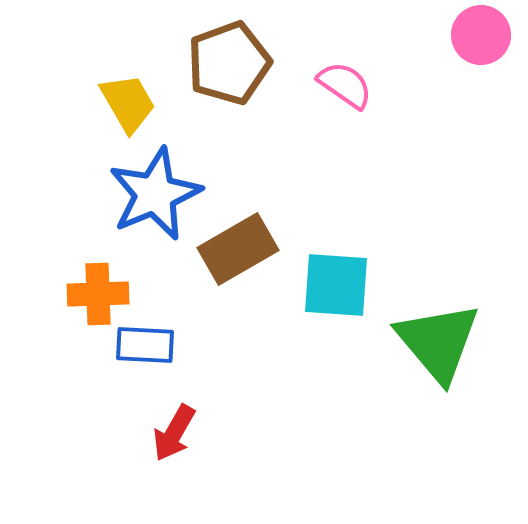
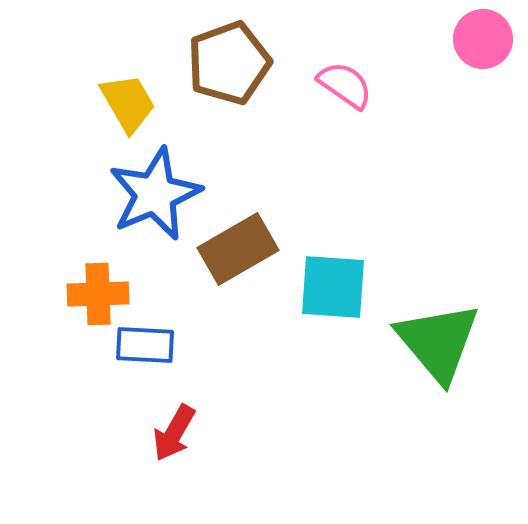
pink circle: moved 2 px right, 4 px down
cyan square: moved 3 px left, 2 px down
